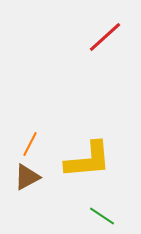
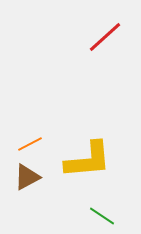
orange line: rotated 35 degrees clockwise
